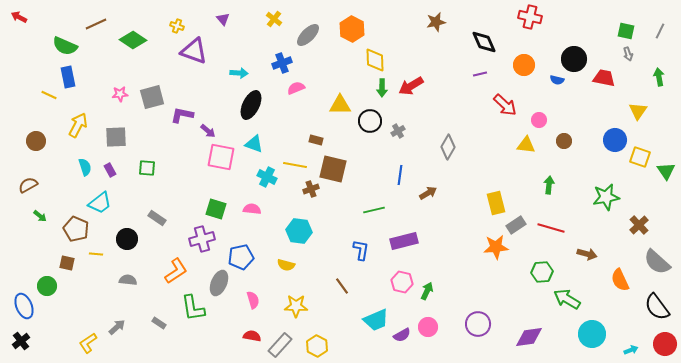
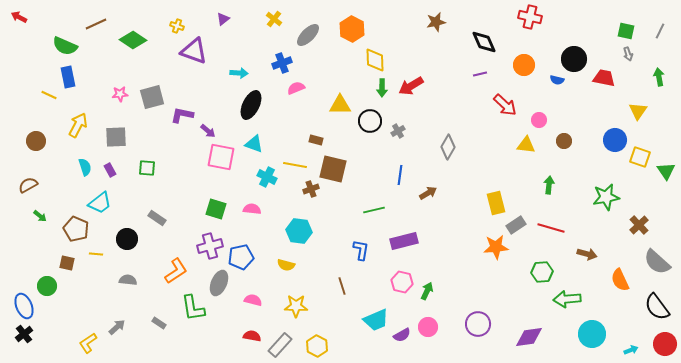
purple triangle at (223, 19): rotated 32 degrees clockwise
purple cross at (202, 239): moved 8 px right, 7 px down
brown line at (342, 286): rotated 18 degrees clockwise
green arrow at (567, 299): rotated 36 degrees counterclockwise
pink semicircle at (253, 300): rotated 60 degrees counterclockwise
black cross at (21, 341): moved 3 px right, 7 px up
